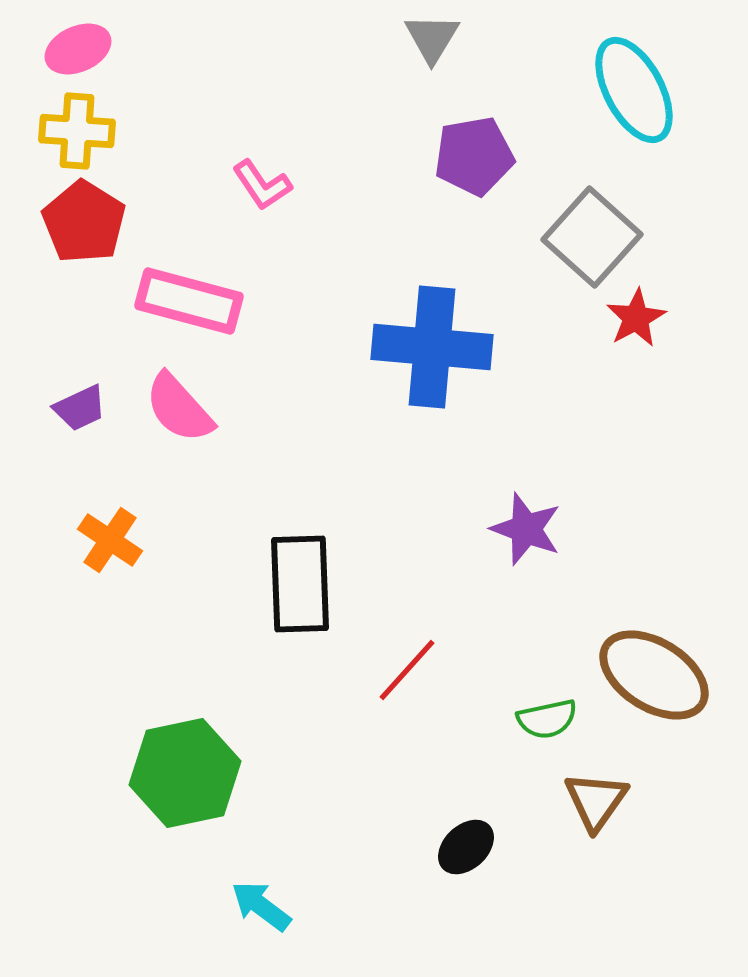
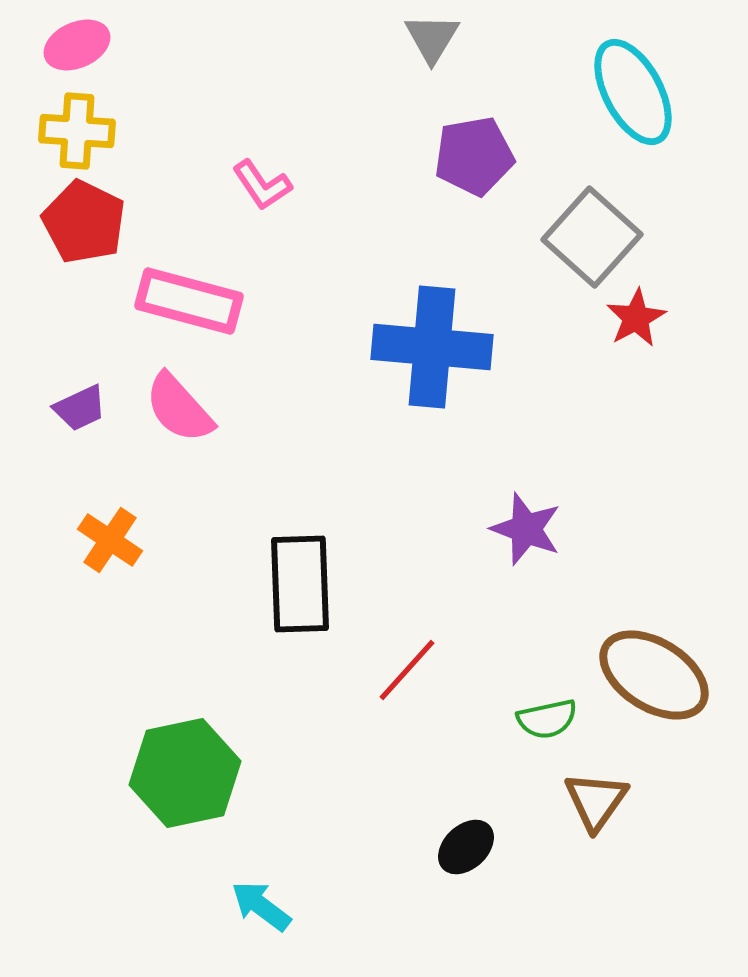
pink ellipse: moved 1 px left, 4 px up
cyan ellipse: moved 1 px left, 2 px down
red pentagon: rotated 6 degrees counterclockwise
